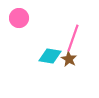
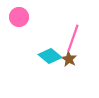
pink circle: moved 1 px up
cyan diamond: rotated 30 degrees clockwise
